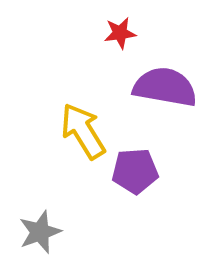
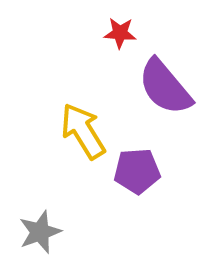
red star: rotated 12 degrees clockwise
purple semicircle: rotated 140 degrees counterclockwise
purple pentagon: moved 2 px right
